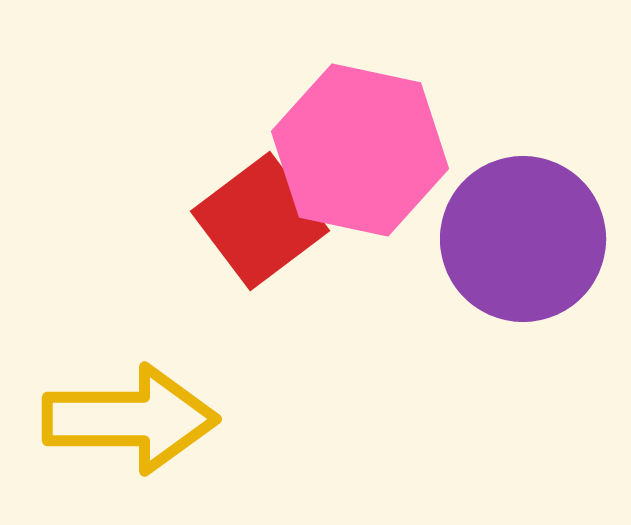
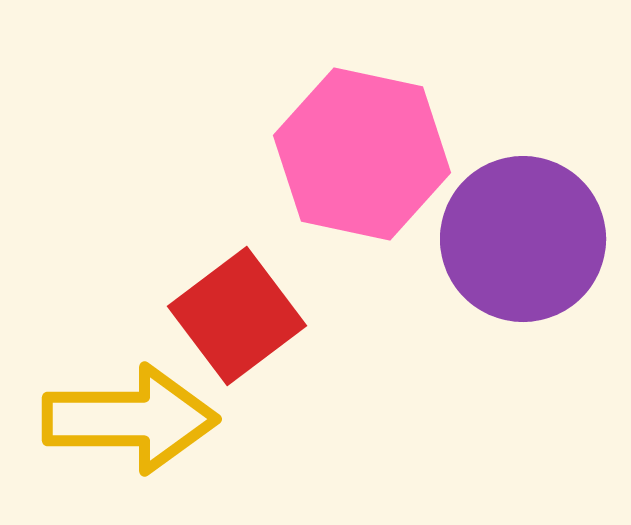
pink hexagon: moved 2 px right, 4 px down
red square: moved 23 px left, 95 px down
